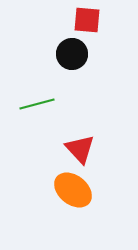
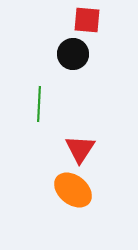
black circle: moved 1 px right
green line: moved 2 px right; rotated 72 degrees counterclockwise
red triangle: rotated 16 degrees clockwise
